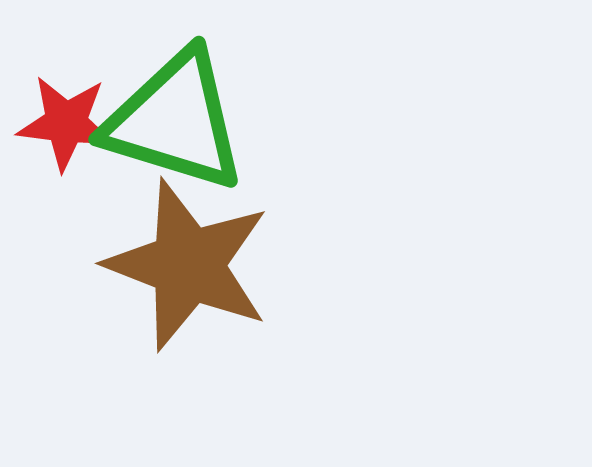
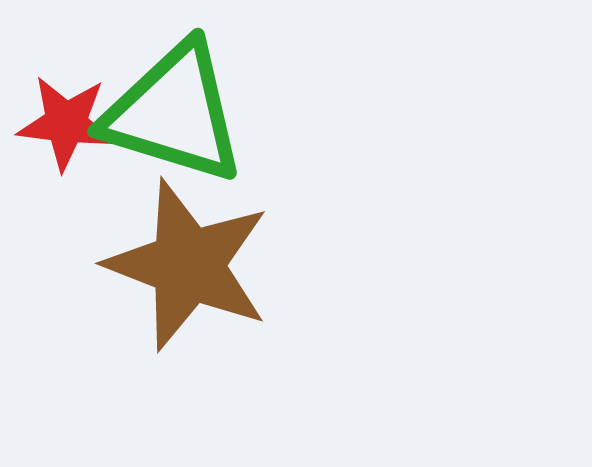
green triangle: moved 1 px left, 8 px up
